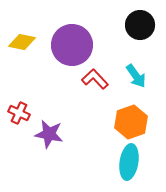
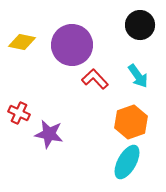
cyan arrow: moved 2 px right
cyan ellipse: moved 2 px left; rotated 20 degrees clockwise
